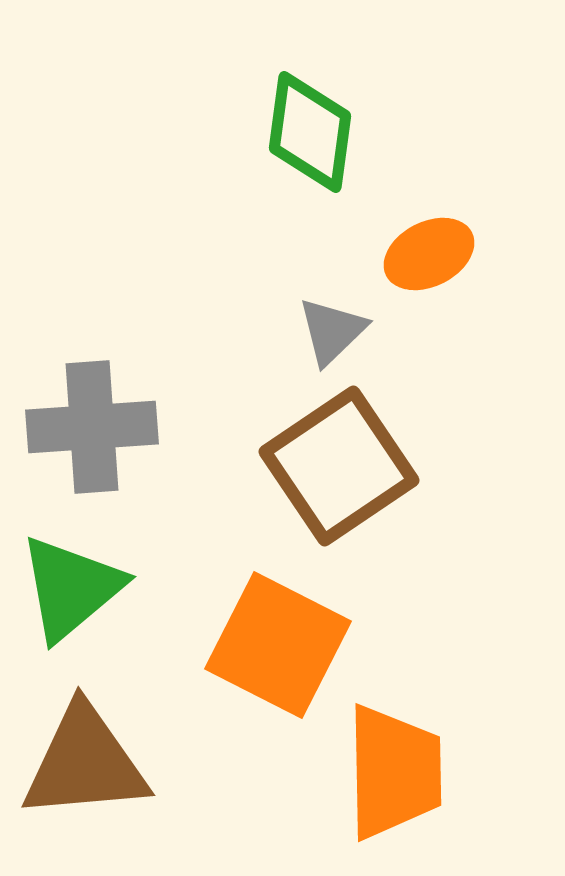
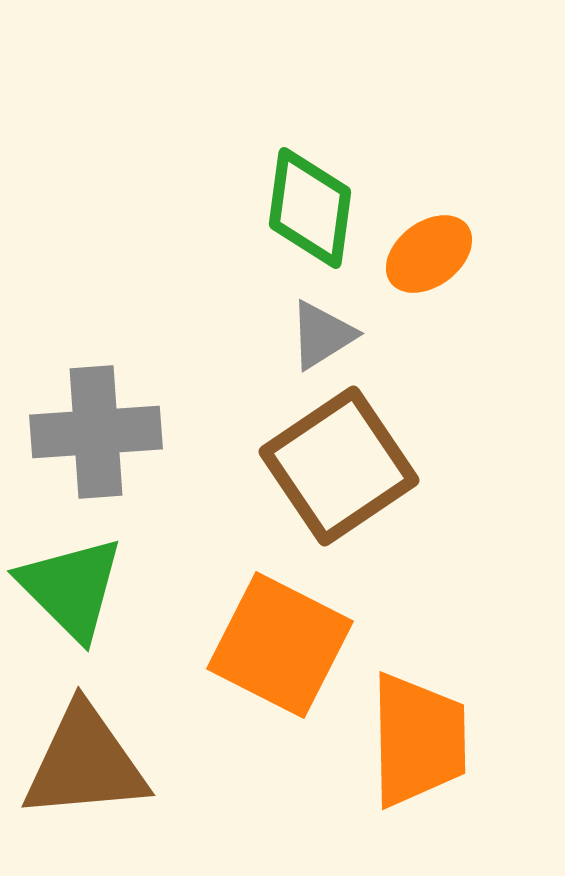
green diamond: moved 76 px down
orange ellipse: rotated 10 degrees counterclockwise
gray triangle: moved 10 px left, 4 px down; rotated 12 degrees clockwise
gray cross: moved 4 px right, 5 px down
green triangle: rotated 35 degrees counterclockwise
orange square: moved 2 px right
orange trapezoid: moved 24 px right, 32 px up
